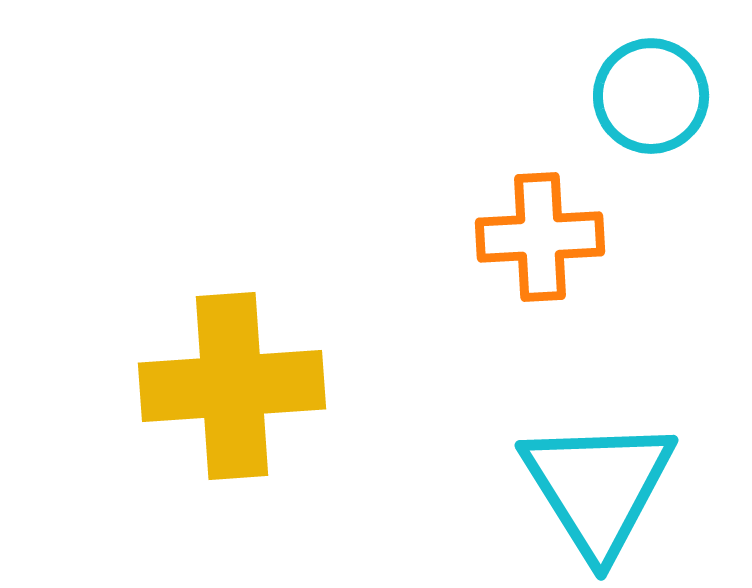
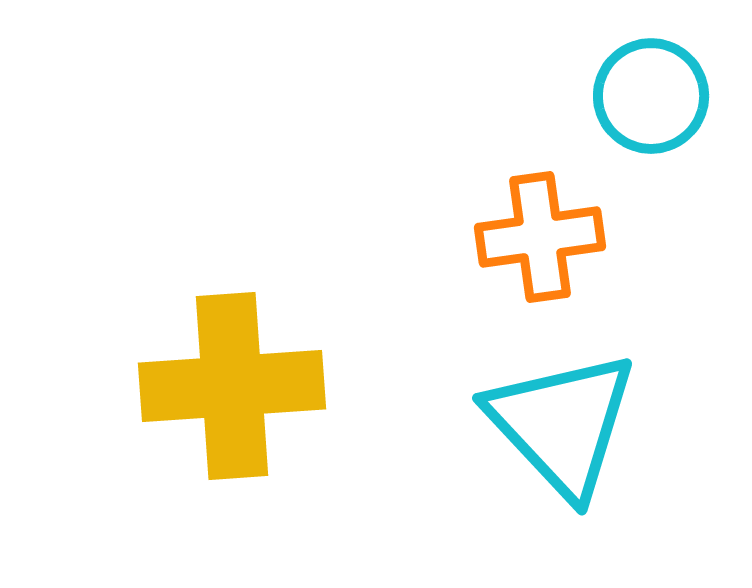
orange cross: rotated 5 degrees counterclockwise
cyan triangle: moved 36 px left, 63 px up; rotated 11 degrees counterclockwise
